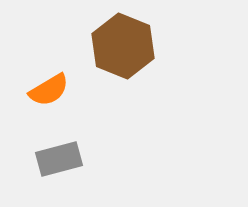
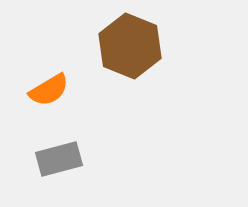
brown hexagon: moved 7 px right
